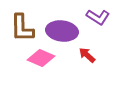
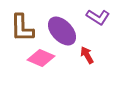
purple ellipse: rotated 40 degrees clockwise
red arrow: rotated 18 degrees clockwise
